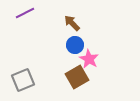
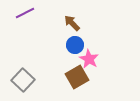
gray square: rotated 25 degrees counterclockwise
